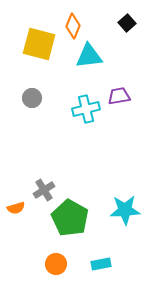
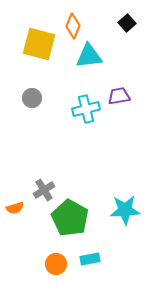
orange semicircle: moved 1 px left
cyan rectangle: moved 11 px left, 5 px up
